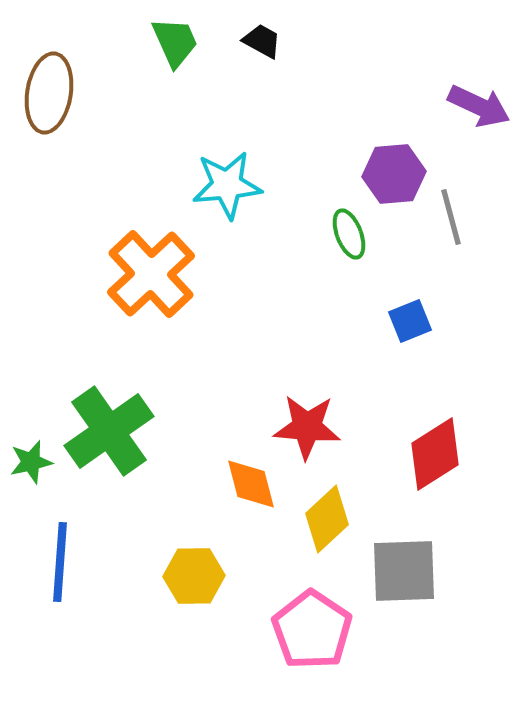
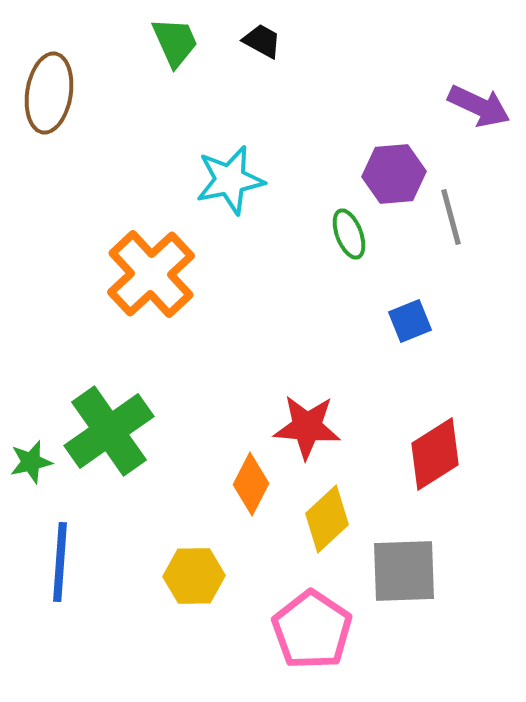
cyan star: moved 3 px right, 5 px up; rotated 6 degrees counterclockwise
orange diamond: rotated 42 degrees clockwise
